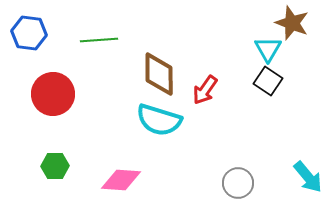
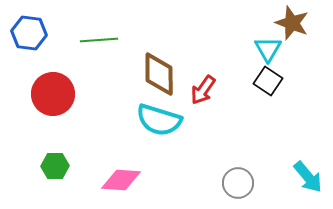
red arrow: moved 2 px left
